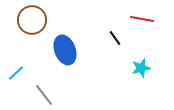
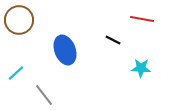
brown circle: moved 13 px left
black line: moved 2 px left, 2 px down; rotated 28 degrees counterclockwise
cyan star: rotated 18 degrees clockwise
